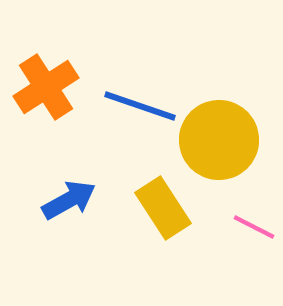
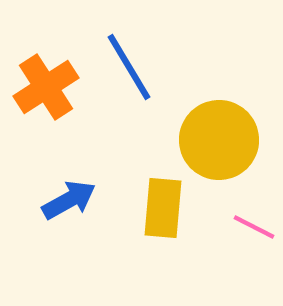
blue line: moved 11 px left, 39 px up; rotated 40 degrees clockwise
yellow rectangle: rotated 38 degrees clockwise
